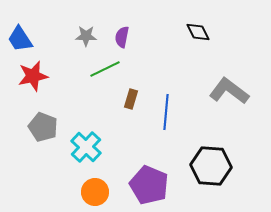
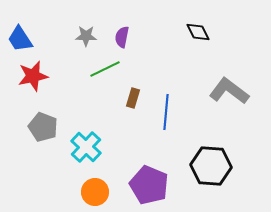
brown rectangle: moved 2 px right, 1 px up
